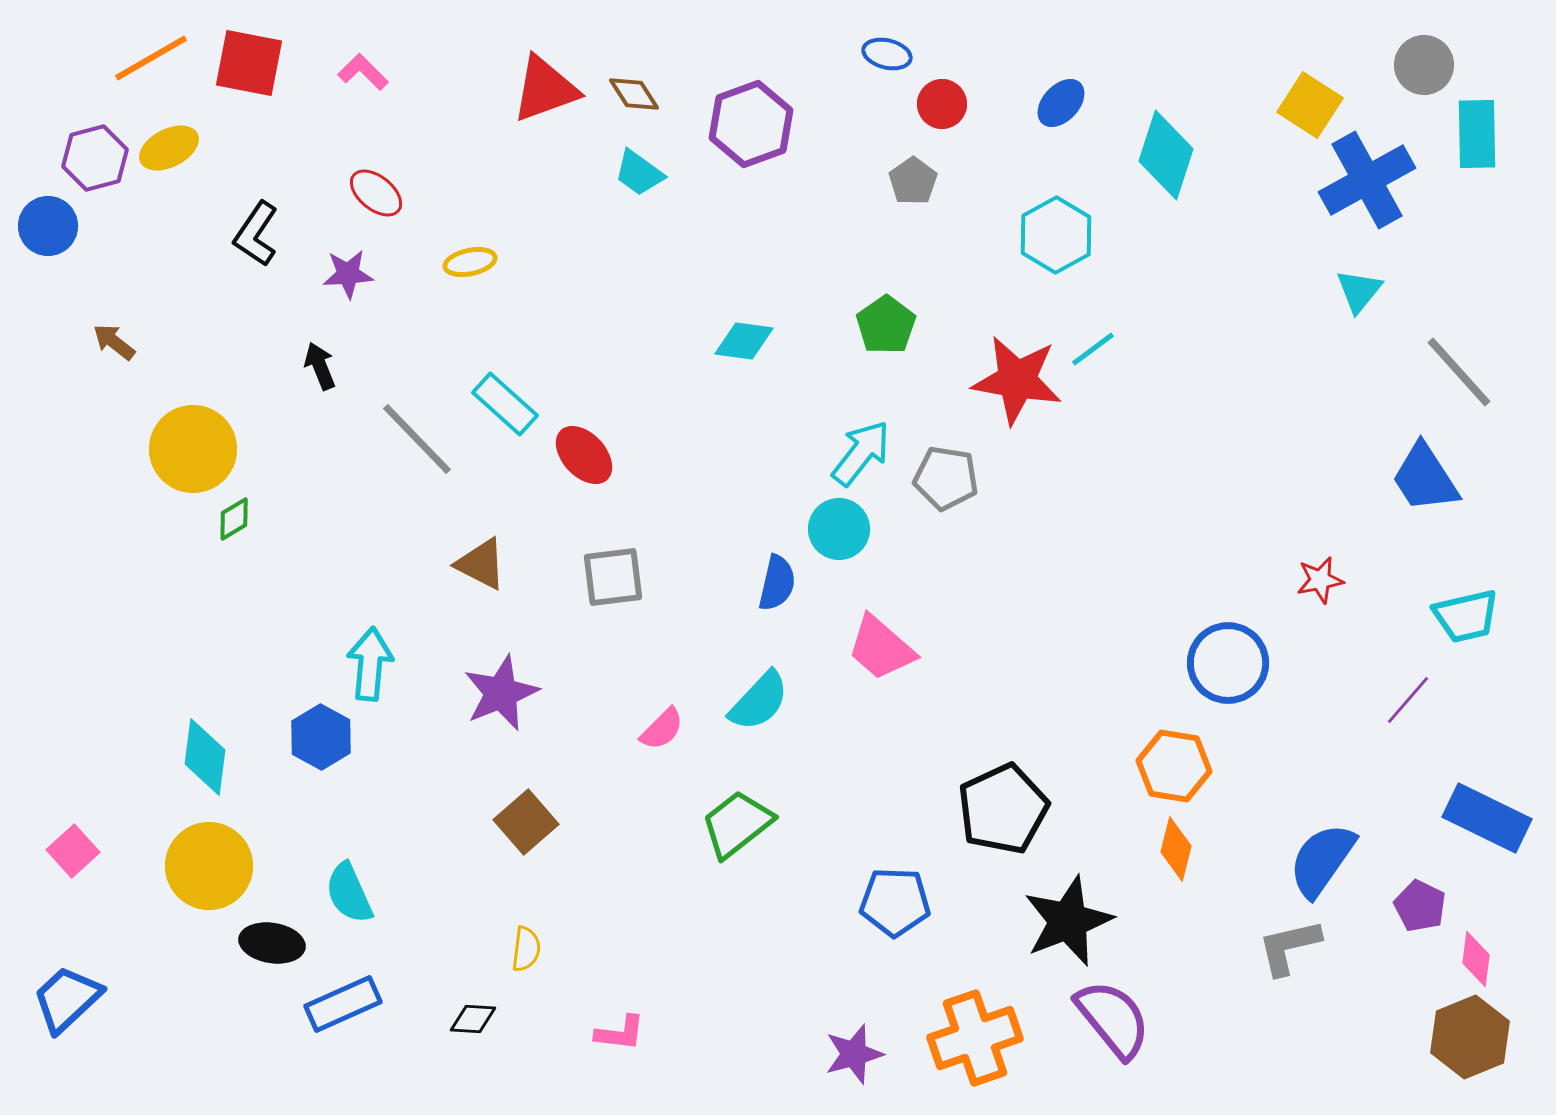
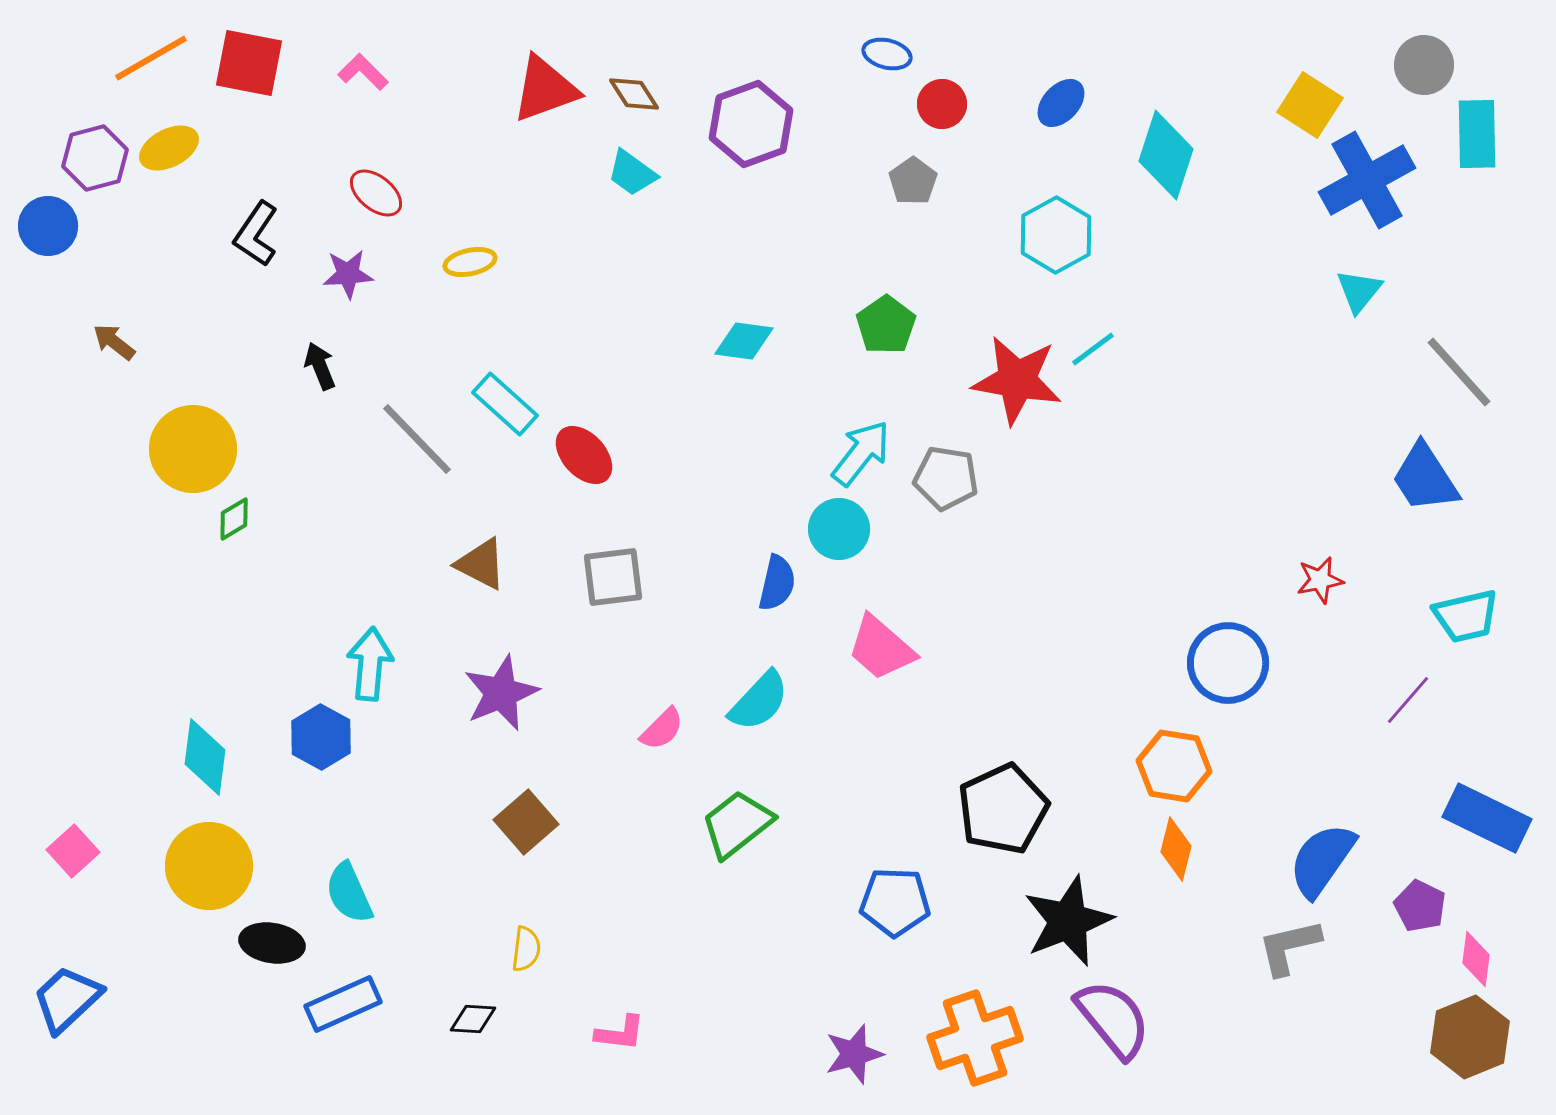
cyan trapezoid at (639, 173): moved 7 px left
